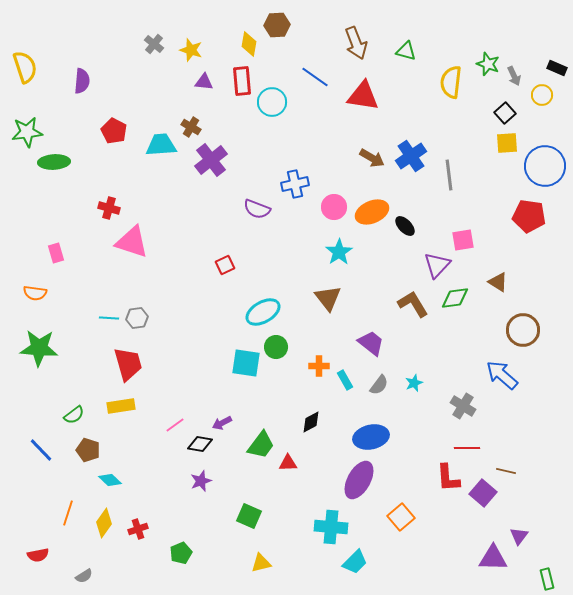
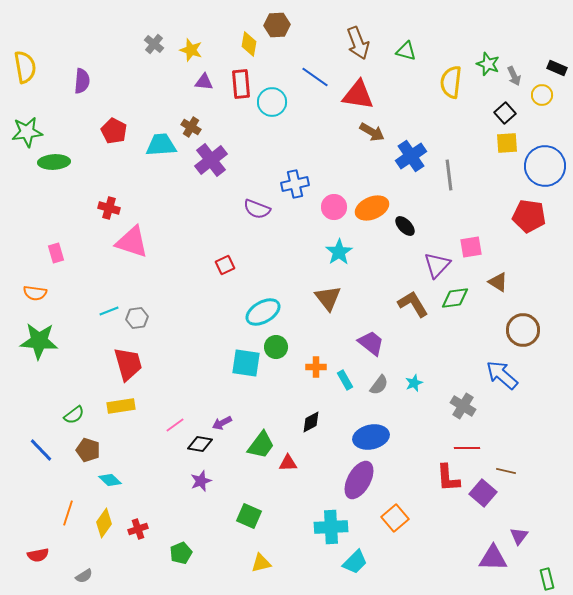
brown arrow at (356, 43): moved 2 px right
yellow semicircle at (25, 67): rotated 8 degrees clockwise
red rectangle at (242, 81): moved 1 px left, 3 px down
red triangle at (363, 96): moved 5 px left, 1 px up
brown arrow at (372, 158): moved 26 px up
orange ellipse at (372, 212): moved 4 px up
pink square at (463, 240): moved 8 px right, 7 px down
cyan line at (109, 318): moved 7 px up; rotated 24 degrees counterclockwise
green star at (39, 348): moved 7 px up
orange cross at (319, 366): moved 3 px left, 1 px down
orange square at (401, 517): moved 6 px left, 1 px down
cyan cross at (331, 527): rotated 8 degrees counterclockwise
